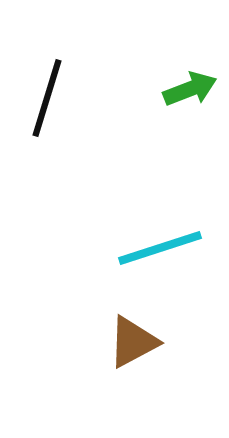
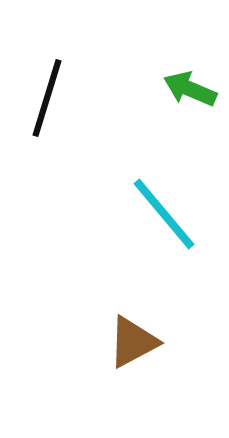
green arrow: rotated 136 degrees counterclockwise
cyan line: moved 4 px right, 34 px up; rotated 68 degrees clockwise
